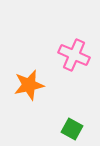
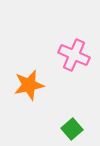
green square: rotated 20 degrees clockwise
